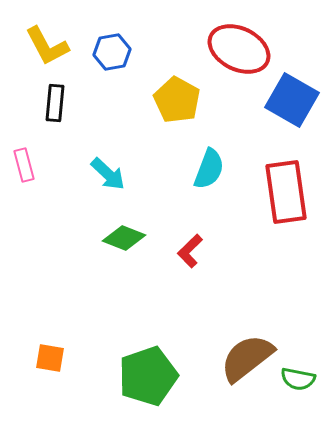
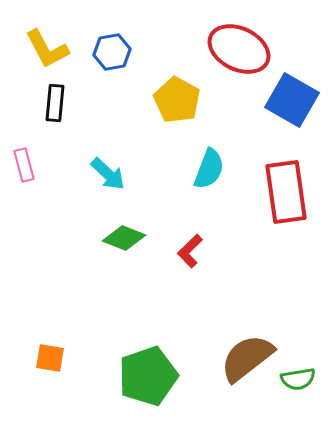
yellow L-shape: moved 3 px down
green semicircle: rotated 20 degrees counterclockwise
